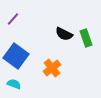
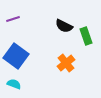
purple line: rotated 32 degrees clockwise
black semicircle: moved 8 px up
green rectangle: moved 2 px up
orange cross: moved 14 px right, 5 px up
